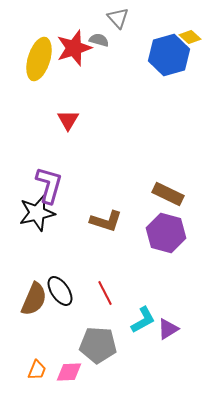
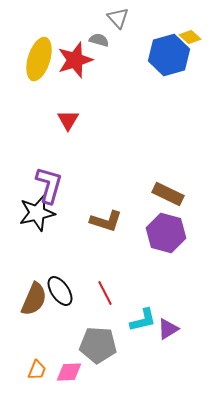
red star: moved 1 px right, 12 px down
cyan L-shape: rotated 16 degrees clockwise
